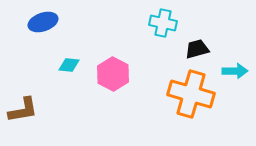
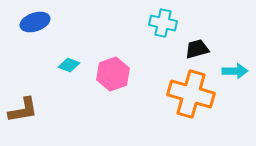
blue ellipse: moved 8 px left
cyan diamond: rotated 15 degrees clockwise
pink hexagon: rotated 12 degrees clockwise
